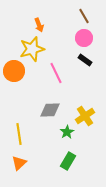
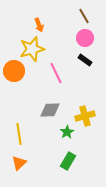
pink circle: moved 1 px right
yellow cross: rotated 18 degrees clockwise
